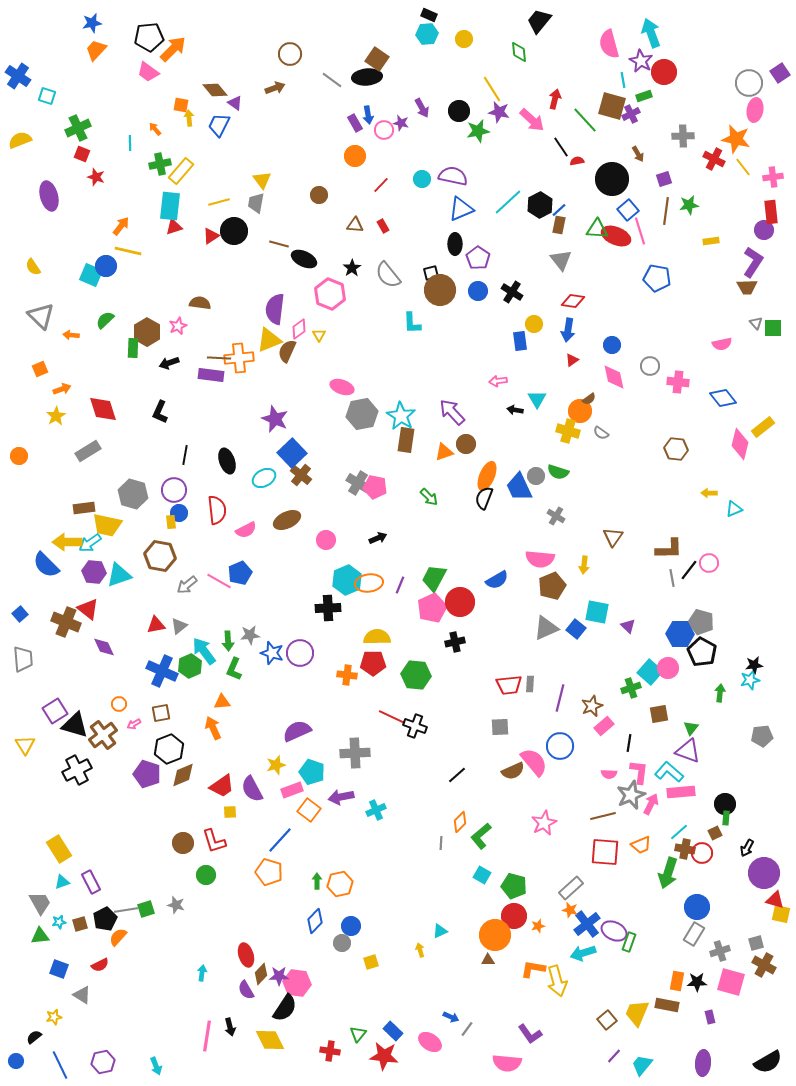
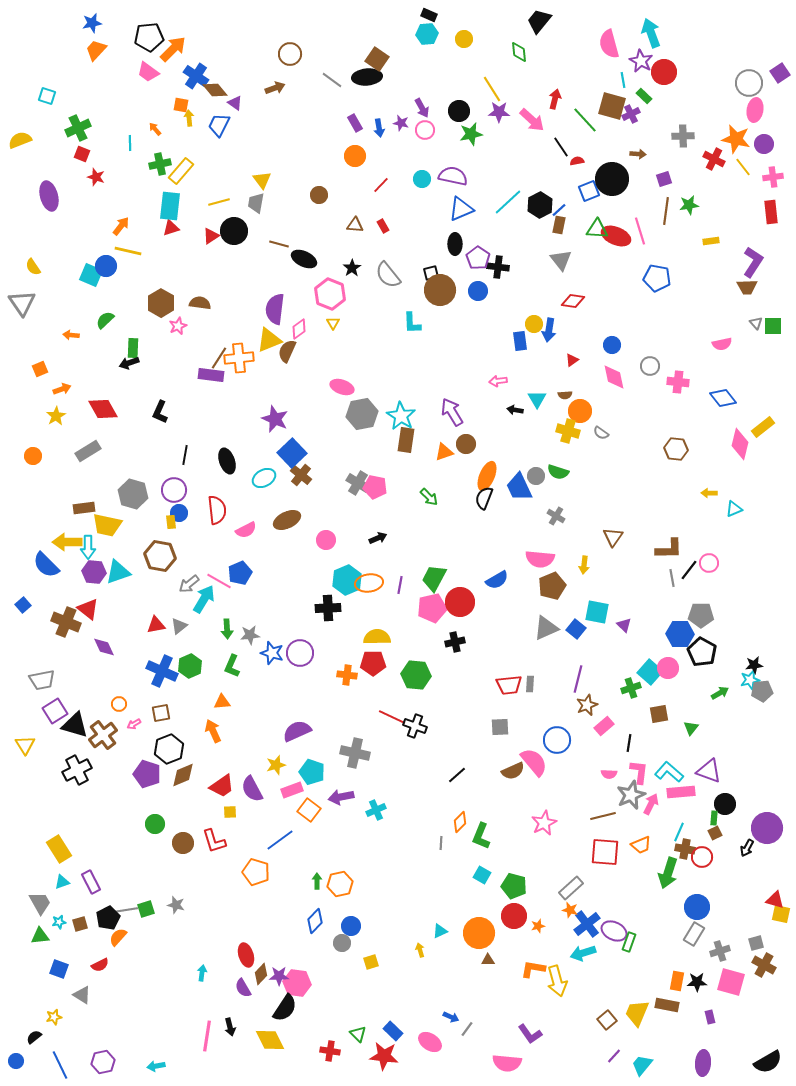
blue cross at (18, 76): moved 178 px right
green rectangle at (644, 96): rotated 63 degrees clockwise
purple star at (499, 112): rotated 10 degrees counterclockwise
blue arrow at (368, 115): moved 11 px right, 13 px down
pink circle at (384, 130): moved 41 px right
green star at (478, 131): moved 7 px left, 3 px down
brown arrow at (638, 154): rotated 56 degrees counterclockwise
blue square at (628, 210): moved 39 px left, 19 px up; rotated 20 degrees clockwise
red triangle at (174, 227): moved 3 px left, 1 px down
purple circle at (764, 230): moved 86 px up
black cross at (512, 292): moved 14 px left, 25 px up; rotated 25 degrees counterclockwise
gray triangle at (41, 316): moved 19 px left, 13 px up; rotated 12 degrees clockwise
green square at (773, 328): moved 2 px up
blue arrow at (568, 330): moved 19 px left
brown hexagon at (147, 332): moved 14 px right, 29 px up
yellow triangle at (319, 335): moved 14 px right, 12 px up
brown line at (219, 358): rotated 60 degrees counterclockwise
black arrow at (169, 363): moved 40 px left
brown semicircle at (589, 399): moved 24 px left, 4 px up; rotated 32 degrees clockwise
red diamond at (103, 409): rotated 12 degrees counterclockwise
purple arrow at (452, 412): rotated 12 degrees clockwise
orange circle at (19, 456): moved 14 px right
cyan arrow at (90, 543): moved 2 px left, 4 px down; rotated 55 degrees counterclockwise
cyan triangle at (119, 575): moved 1 px left, 3 px up
gray arrow at (187, 585): moved 2 px right, 1 px up
purple line at (400, 585): rotated 12 degrees counterclockwise
pink pentagon at (432, 608): rotated 12 degrees clockwise
blue square at (20, 614): moved 3 px right, 9 px up
gray pentagon at (701, 622): moved 7 px up; rotated 15 degrees counterclockwise
purple triangle at (628, 626): moved 4 px left, 1 px up
green arrow at (228, 641): moved 1 px left, 12 px up
cyan arrow at (204, 651): moved 52 px up; rotated 68 degrees clockwise
gray trapezoid at (23, 659): moved 19 px right, 21 px down; rotated 84 degrees clockwise
green L-shape at (234, 669): moved 2 px left, 3 px up
green arrow at (720, 693): rotated 54 degrees clockwise
purple line at (560, 698): moved 18 px right, 19 px up
brown star at (592, 706): moved 5 px left, 1 px up
orange arrow at (213, 728): moved 3 px down
gray pentagon at (762, 736): moved 45 px up
blue circle at (560, 746): moved 3 px left, 6 px up
purple triangle at (688, 751): moved 21 px right, 20 px down
gray cross at (355, 753): rotated 16 degrees clockwise
green rectangle at (726, 818): moved 12 px left
cyan line at (679, 832): rotated 24 degrees counterclockwise
green L-shape at (481, 836): rotated 28 degrees counterclockwise
blue line at (280, 840): rotated 12 degrees clockwise
red circle at (702, 853): moved 4 px down
orange pentagon at (269, 872): moved 13 px left
purple circle at (764, 873): moved 3 px right, 45 px up
green circle at (206, 875): moved 51 px left, 51 px up
black pentagon at (105, 919): moved 3 px right, 1 px up
orange circle at (495, 935): moved 16 px left, 2 px up
purple semicircle at (246, 990): moved 3 px left, 2 px up
green triangle at (358, 1034): rotated 24 degrees counterclockwise
cyan arrow at (156, 1066): rotated 102 degrees clockwise
